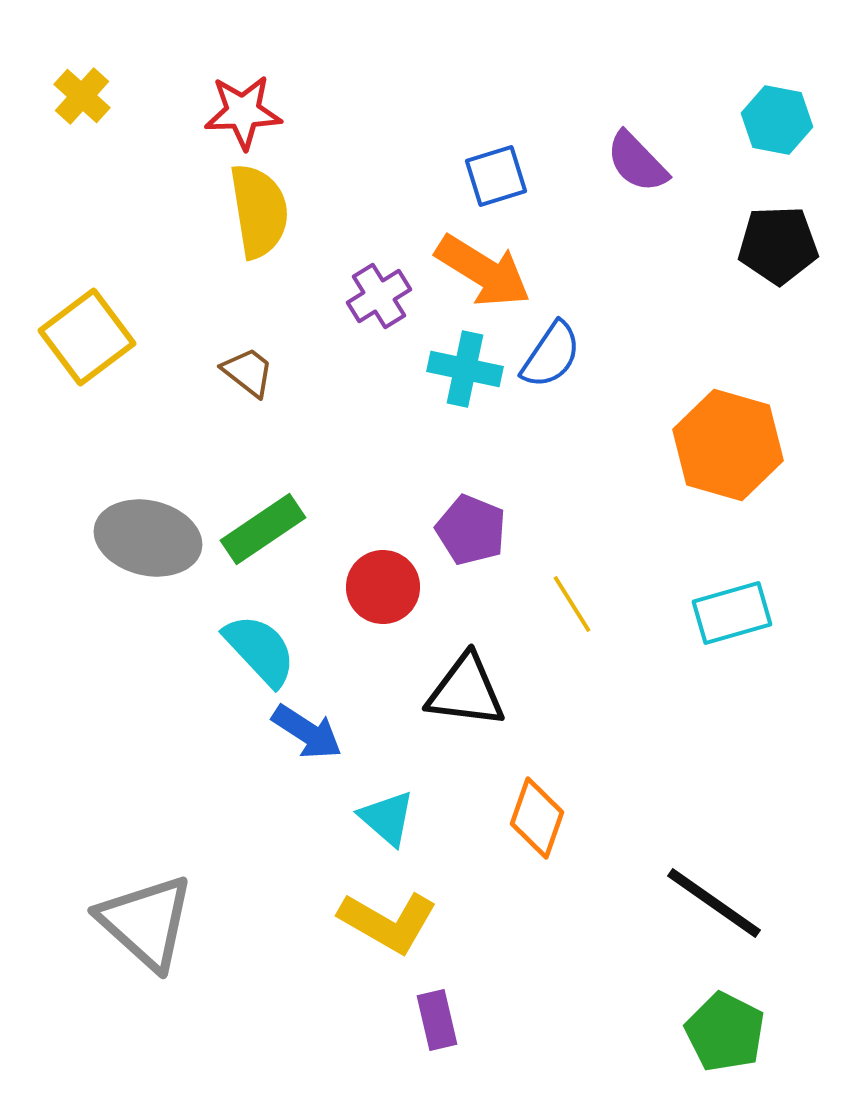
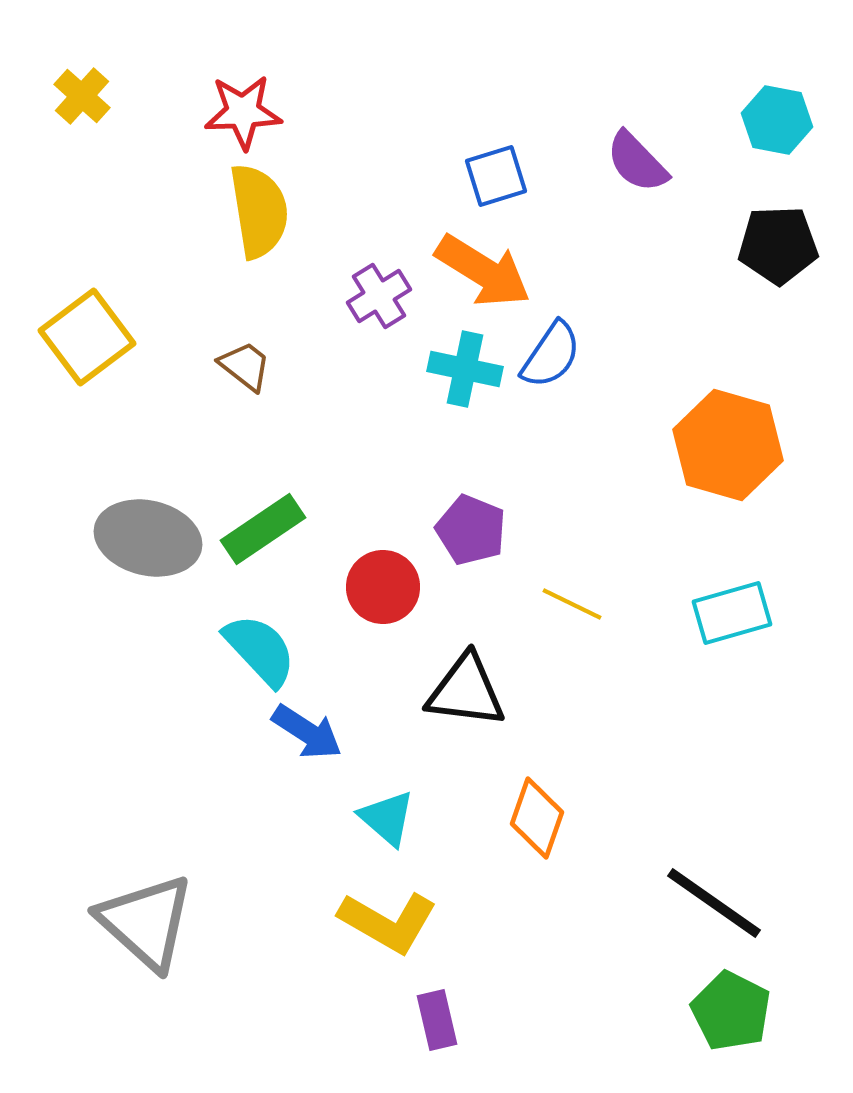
brown trapezoid: moved 3 px left, 6 px up
yellow line: rotated 32 degrees counterclockwise
green pentagon: moved 6 px right, 21 px up
